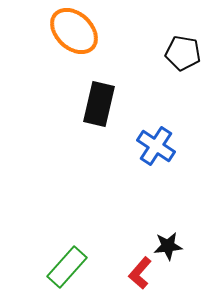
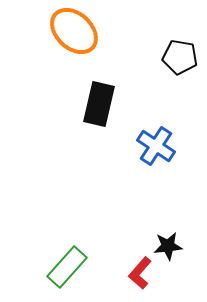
black pentagon: moved 3 px left, 4 px down
